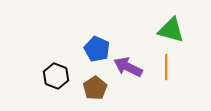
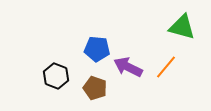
green triangle: moved 11 px right, 3 px up
blue pentagon: rotated 20 degrees counterclockwise
orange line: rotated 40 degrees clockwise
brown pentagon: rotated 20 degrees counterclockwise
